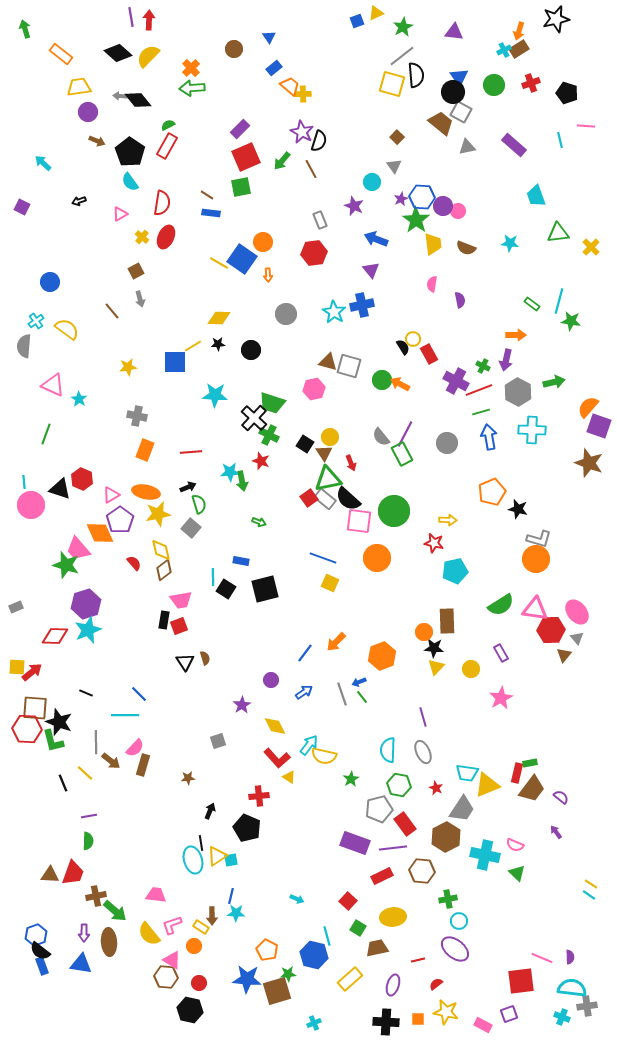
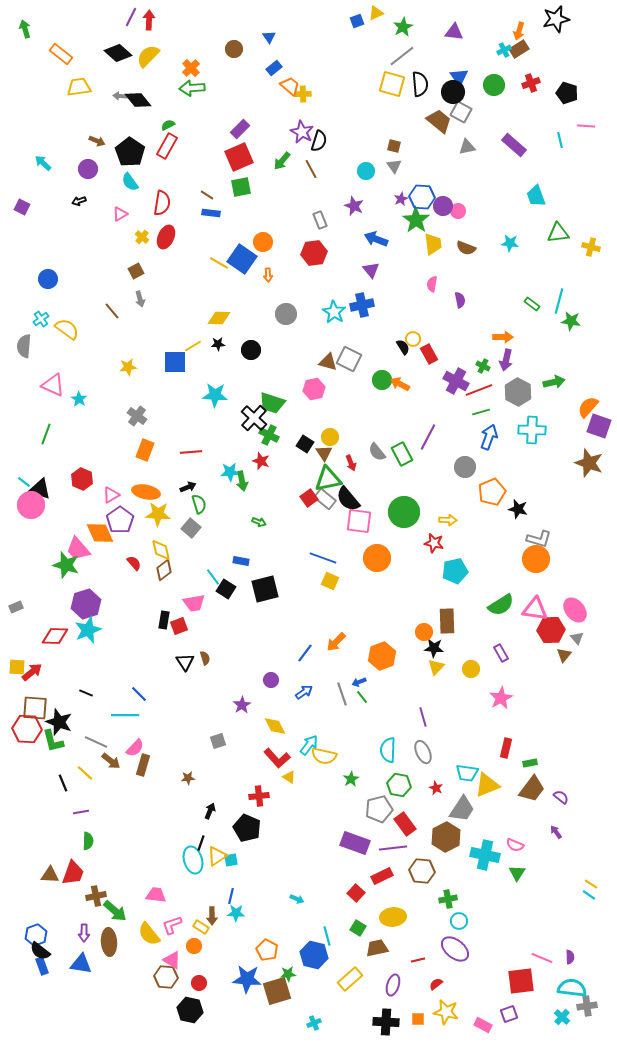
purple line at (131, 17): rotated 36 degrees clockwise
black semicircle at (416, 75): moved 4 px right, 9 px down
purple circle at (88, 112): moved 57 px down
brown trapezoid at (441, 123): moved 2 px left, 2 px up
brown square at (397, 137): moved 3 px left, 9 px down; rotated 32 degrees counterclockwise
red square at (246, 157): moved 7 px left
cyan circle at (372, 182): moved 6 px left, 11 px up
yellow cross at (591, 247): rotated 30 degrees counterclockwise
blue circle at (50, 282): moved 2 px left, 3 px up
cyan cross at (36, 321): moved 5 px right, 2 px up
orange arrow at (516, 335): moved 13 px left, 2 px down
gray square at (349, 366): moved 7 px up; rotated 10 degrees clockwise
gray cross at (137, 416): rotated 24 degrees clockwise
purple line at (405, 434): moved 23 px right, 3 px down
gray semicircle at (381, 437): moved 4 px left, 15 px down
blue arrow at (489, 437): rotated 30 degrees clockwise
gray circle at (447, 443): moved 18 px right, 24 px down
cyan line at (24, 482): rotated 48 degrees counterclockwise
black triangle at (60, 489): moved 20 px left
black semicircle at (348, 499): rotated 8 degrees clockwise
green circle at (394, 511): moved 10 px right, 1 px down
yellow star at (158, 514): rotated 15 degrees clockwise
cyan line at (213, 577): rotated 36 degrees counterclockwise
yellow square at (330, 583): moved 2 px up
pink trapezoid at (181, 600): moved 13 px right, 3 px down
pink ellipse at (577, 612): moved 2 px left, 2 px up
gray line at (96, 742): rotated 65 degrees counterclockwise
red rectangle at (517, 773): moved 11 px left, 25 px up
purple line at (89, 816): moved 8 px left, 4 px up
black line at (201, 843): rotated 28 degrees clockwise
green triangle at (517, 873): rotated 18 degrees clockwise
red square at (348, 901): moved 8 px right, 8 px up
cyan cross at (562, 1017): rotated 21 degrees clockwise
